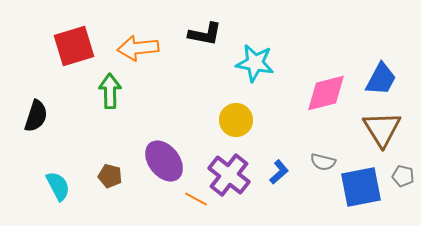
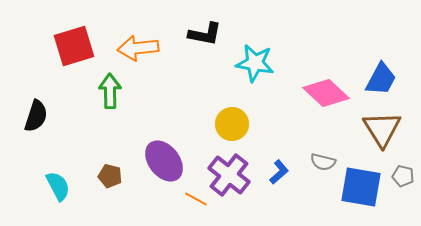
pink diamond: rotated 57 degrees clockwise
yellow circle: moved 4 px left, 4 px down
blue square: rotated 21 degrees clockwise
